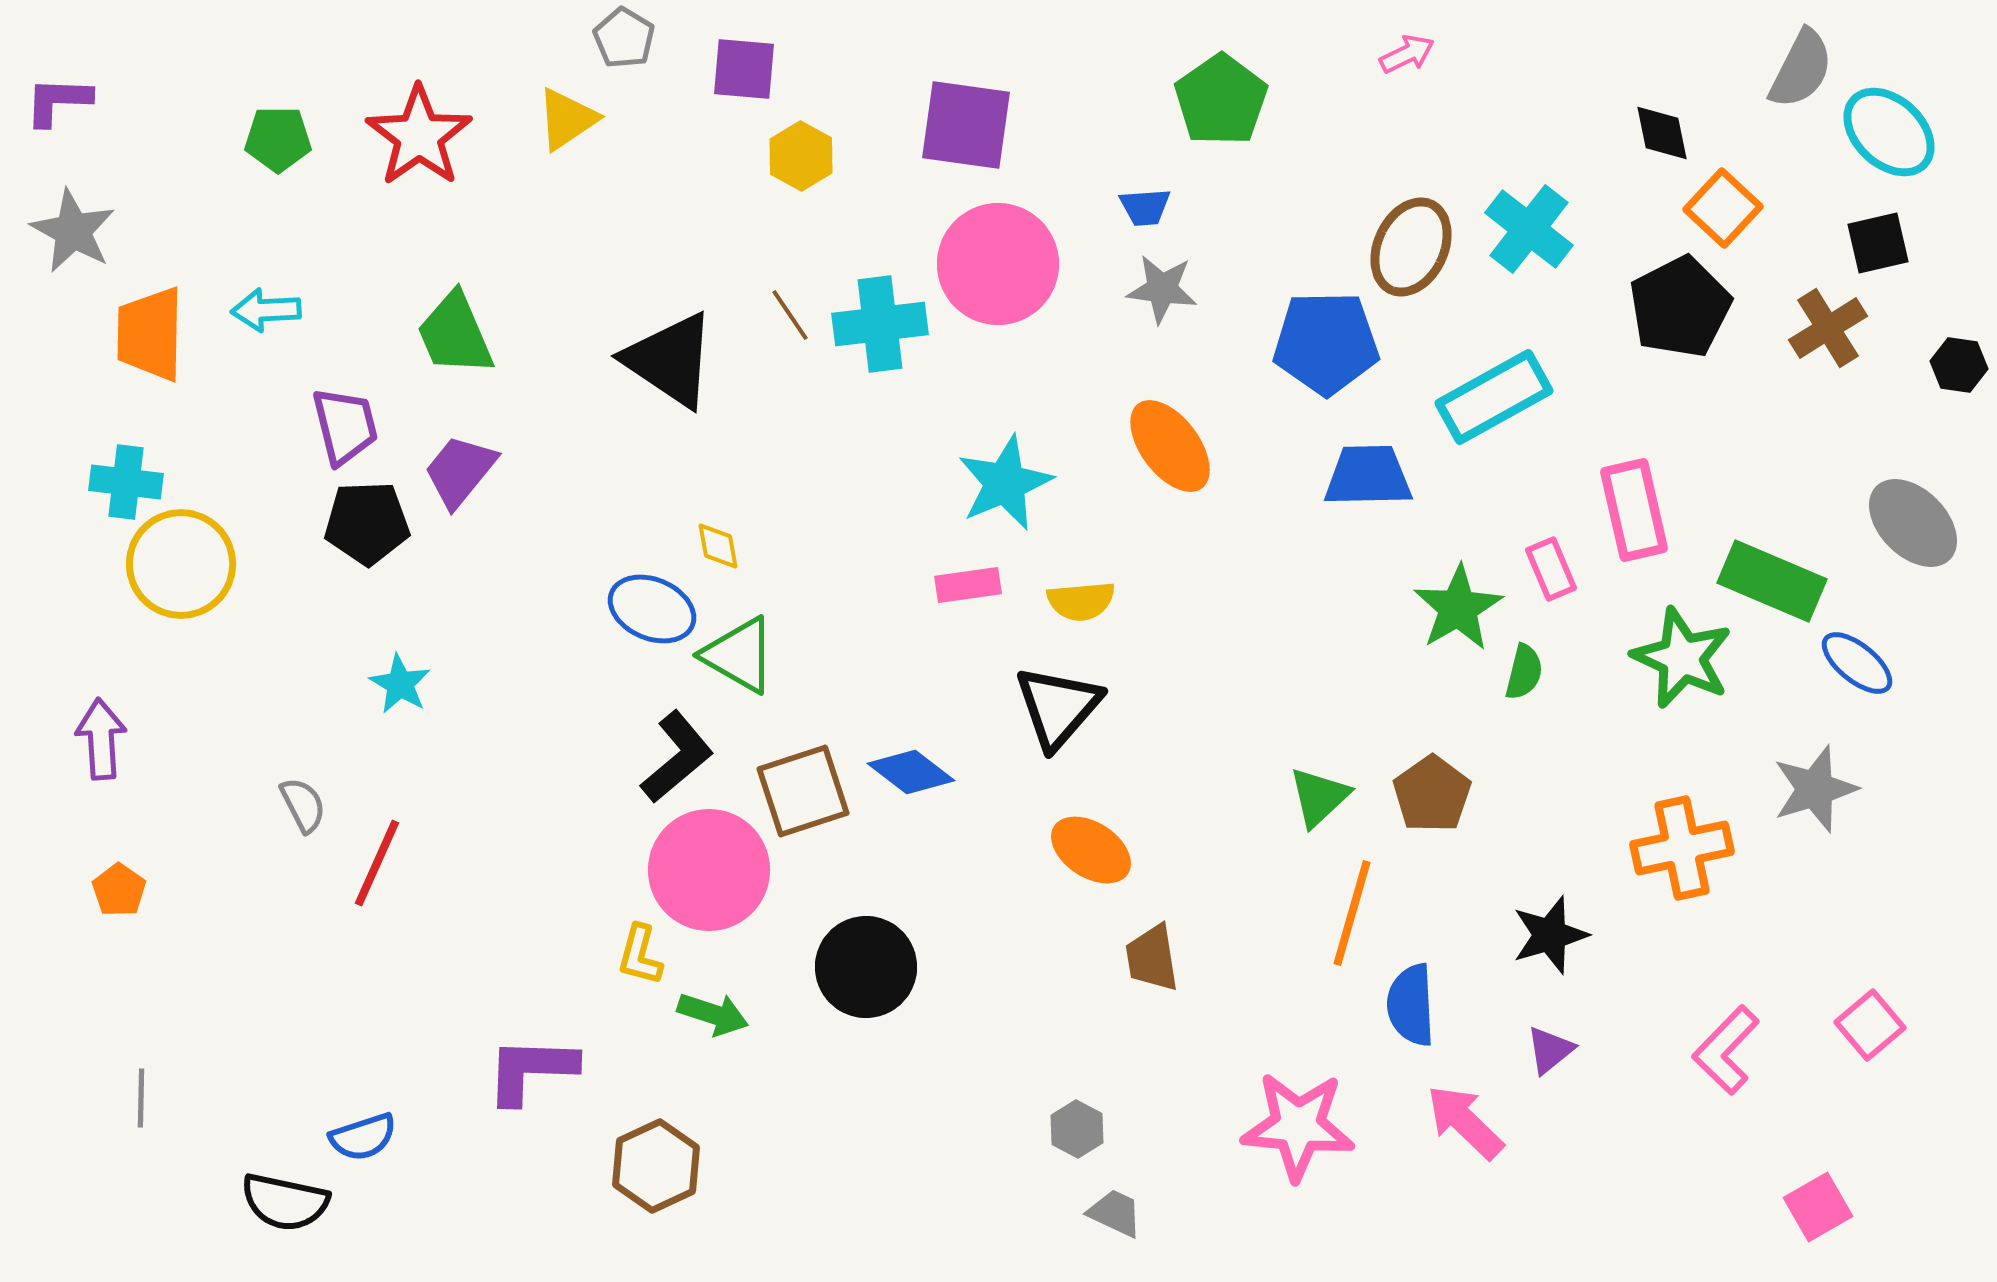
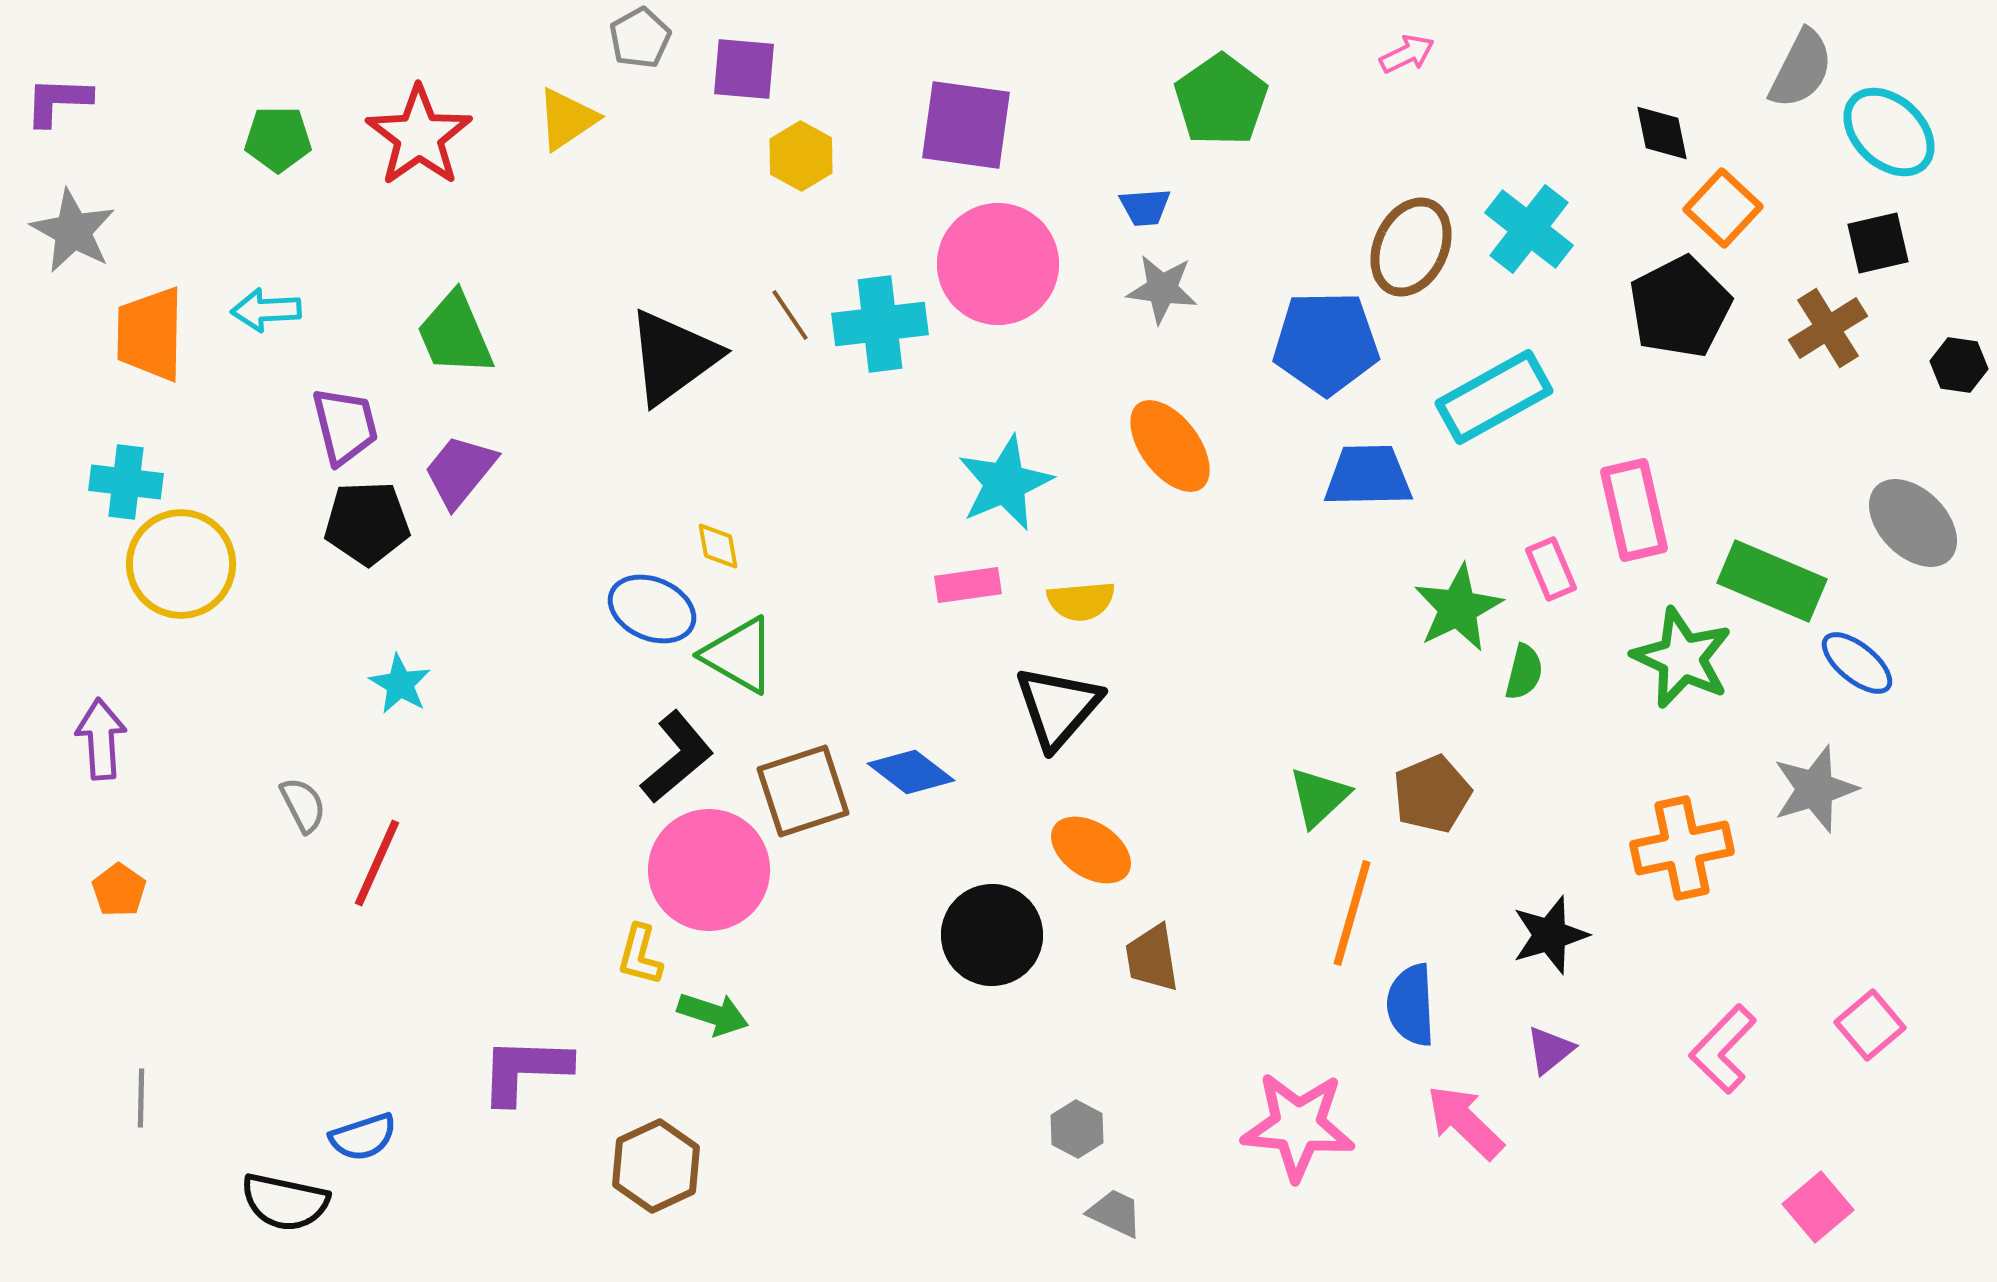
gray pentagon at (624, 38): moved 16 px right; rotated 12 degrees clockwise
black triangle at (670, 360): moved 3 px right, 3 px up; rotated 50 degrees clockwise
green star at (1458, 608): rotated 4 degrees clockwise
brown pentagon at (1432, 794): rotated 12 degrees clockwise
black circle at (866, 967): moved 126 px right, 32 px up
pink L-shape at (1726, 1050): moved 3 px left, 1 px up
purple L-shape at (531, 1070): moved 6 px left
pink square at (1818, 1207): rotated 10 degrees counterclockwise
